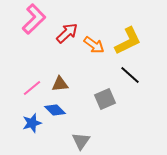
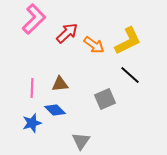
pink line: rotated 48 degrees counterclockwise
